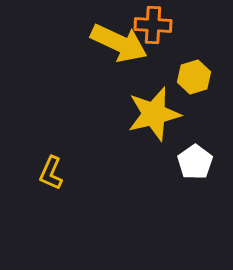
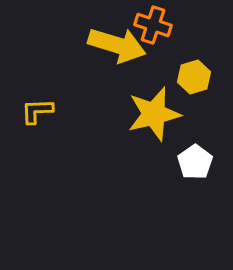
orange cross: rotated 15 degrees clockwise
yellow arrow: moved 2 px left, 2 px down; rotated 8 degrees counterclockwise
yellow L-shape: moved 14 px left, 62 px up; rotated 64 degrees clockwise
